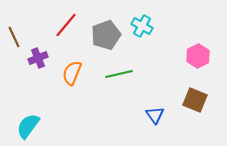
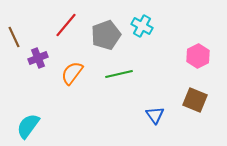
orange semicircle: rotated 15 degrees clockwise
